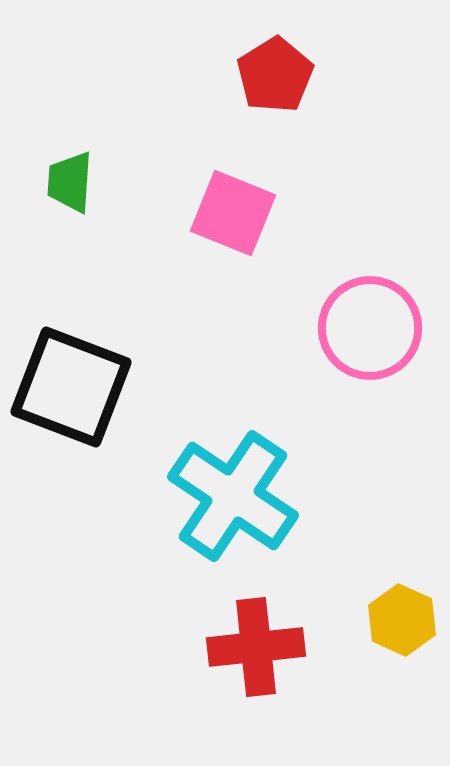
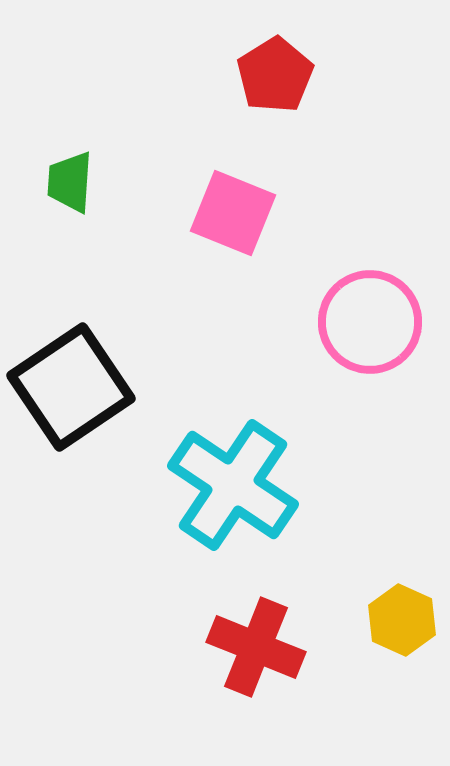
pink circle: moved 6 px up
black square: rotated 35 degrees clockwise
cyan cross: moved 11 px up
red cross: rotated 28 degrees clockwise
